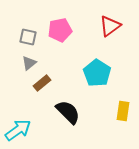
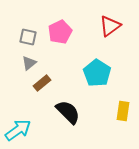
pink pentagon: moved 2 px down; rotated 15 degrees counterclockwise
